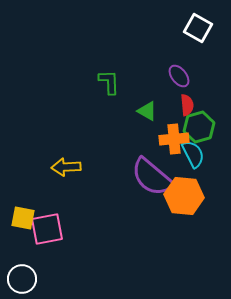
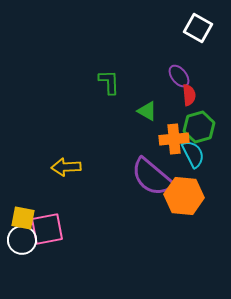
red semicircle: moved 2 px right, 10 px up
white circle: moved 39 px up
